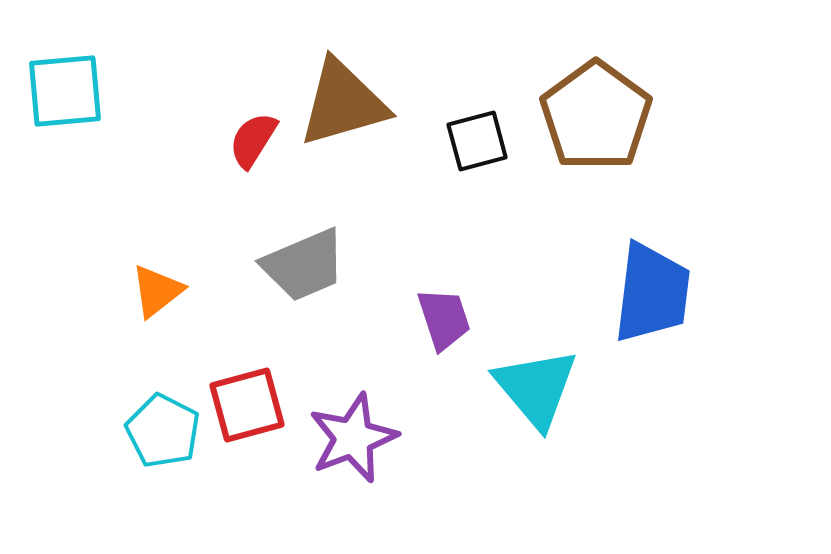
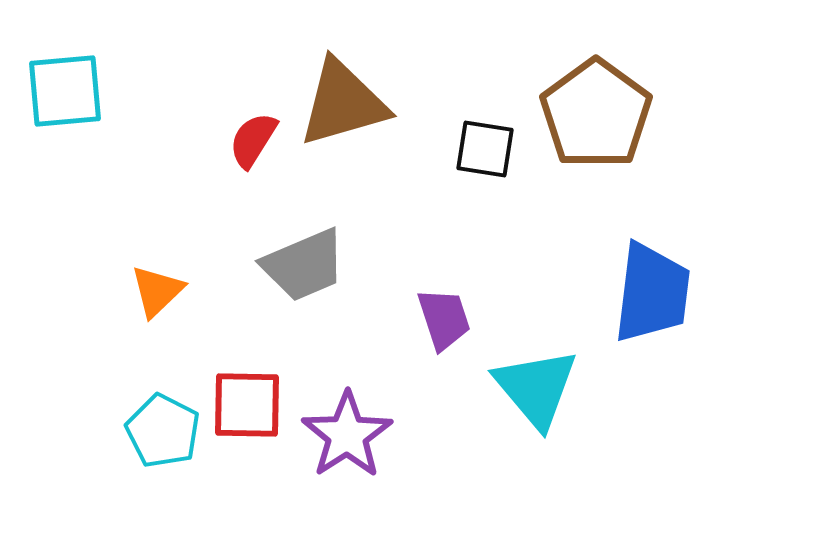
brown pentagon: moved 2 px up
black square: moved 8 px right, 8 px down; rotated 24 degrees clockwise
orange triangle: rotated 6 degrees counterclockwise
red square: rotated 16 degrees clockwise
purple star: moved 6 px left, 3 px up; rotated 12 degrees counterclockwise
